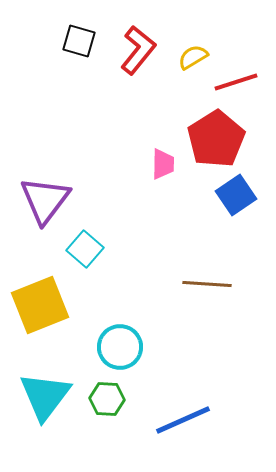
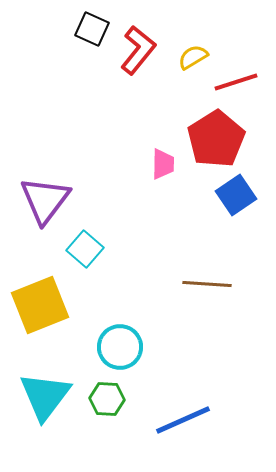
black square: moved 13 px right, 12 px up; rotated 8 degrees clockwise
